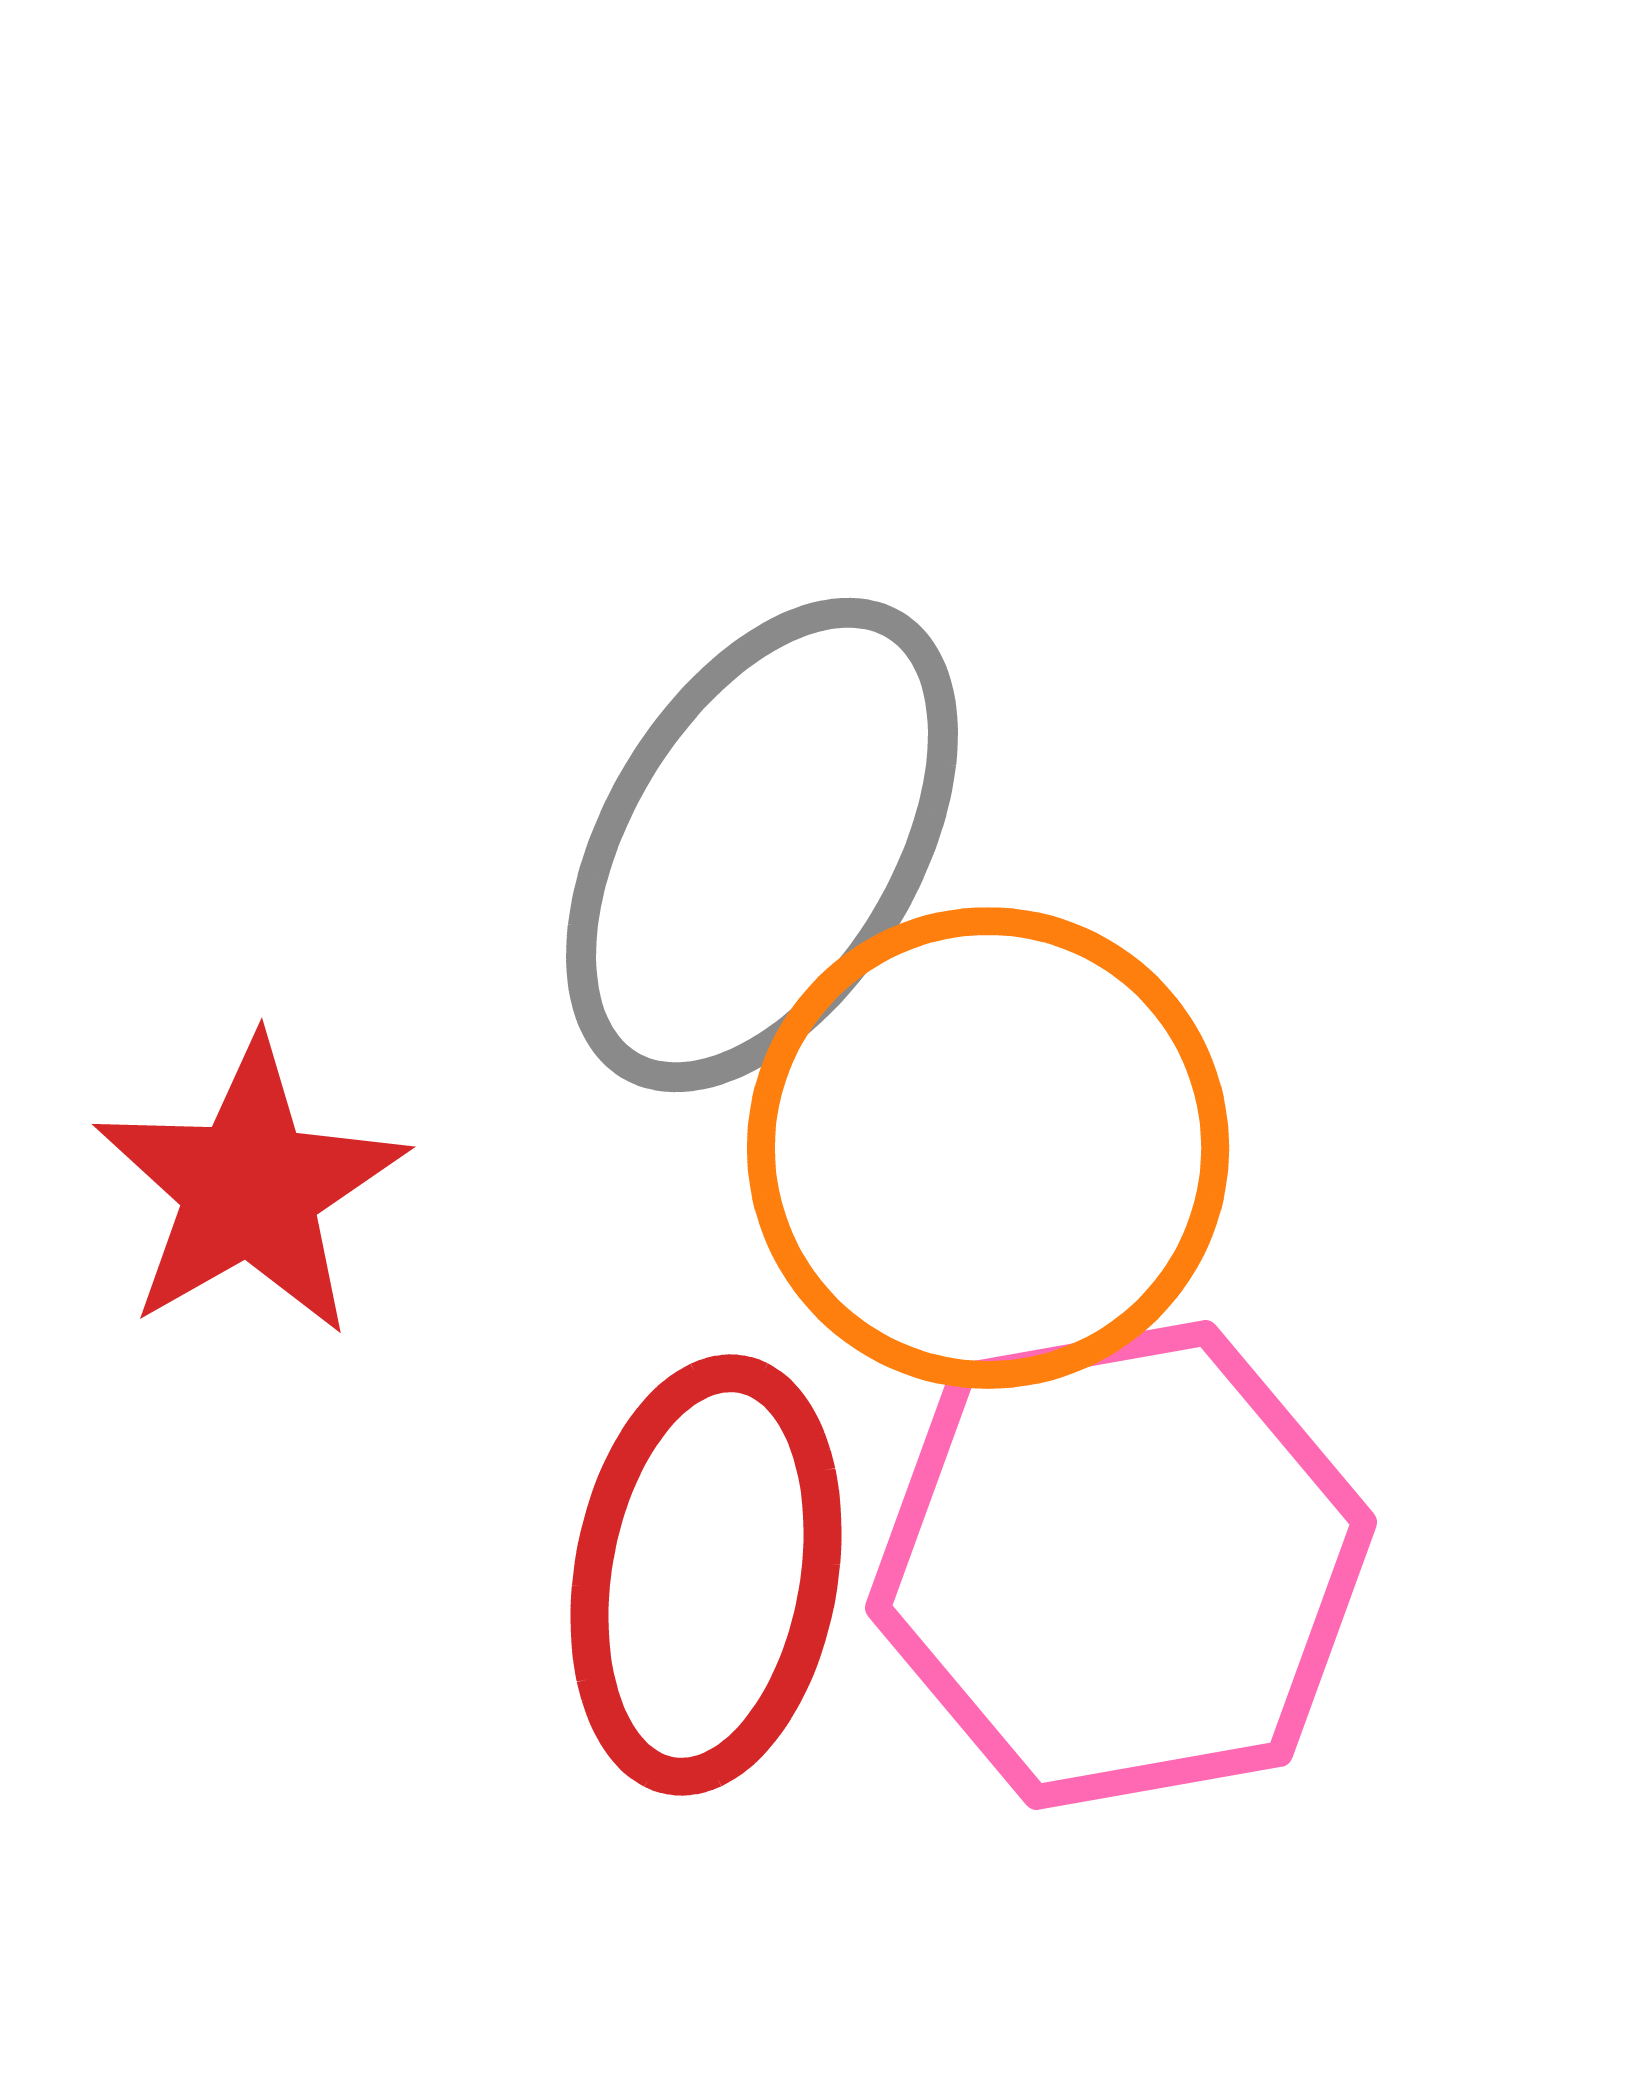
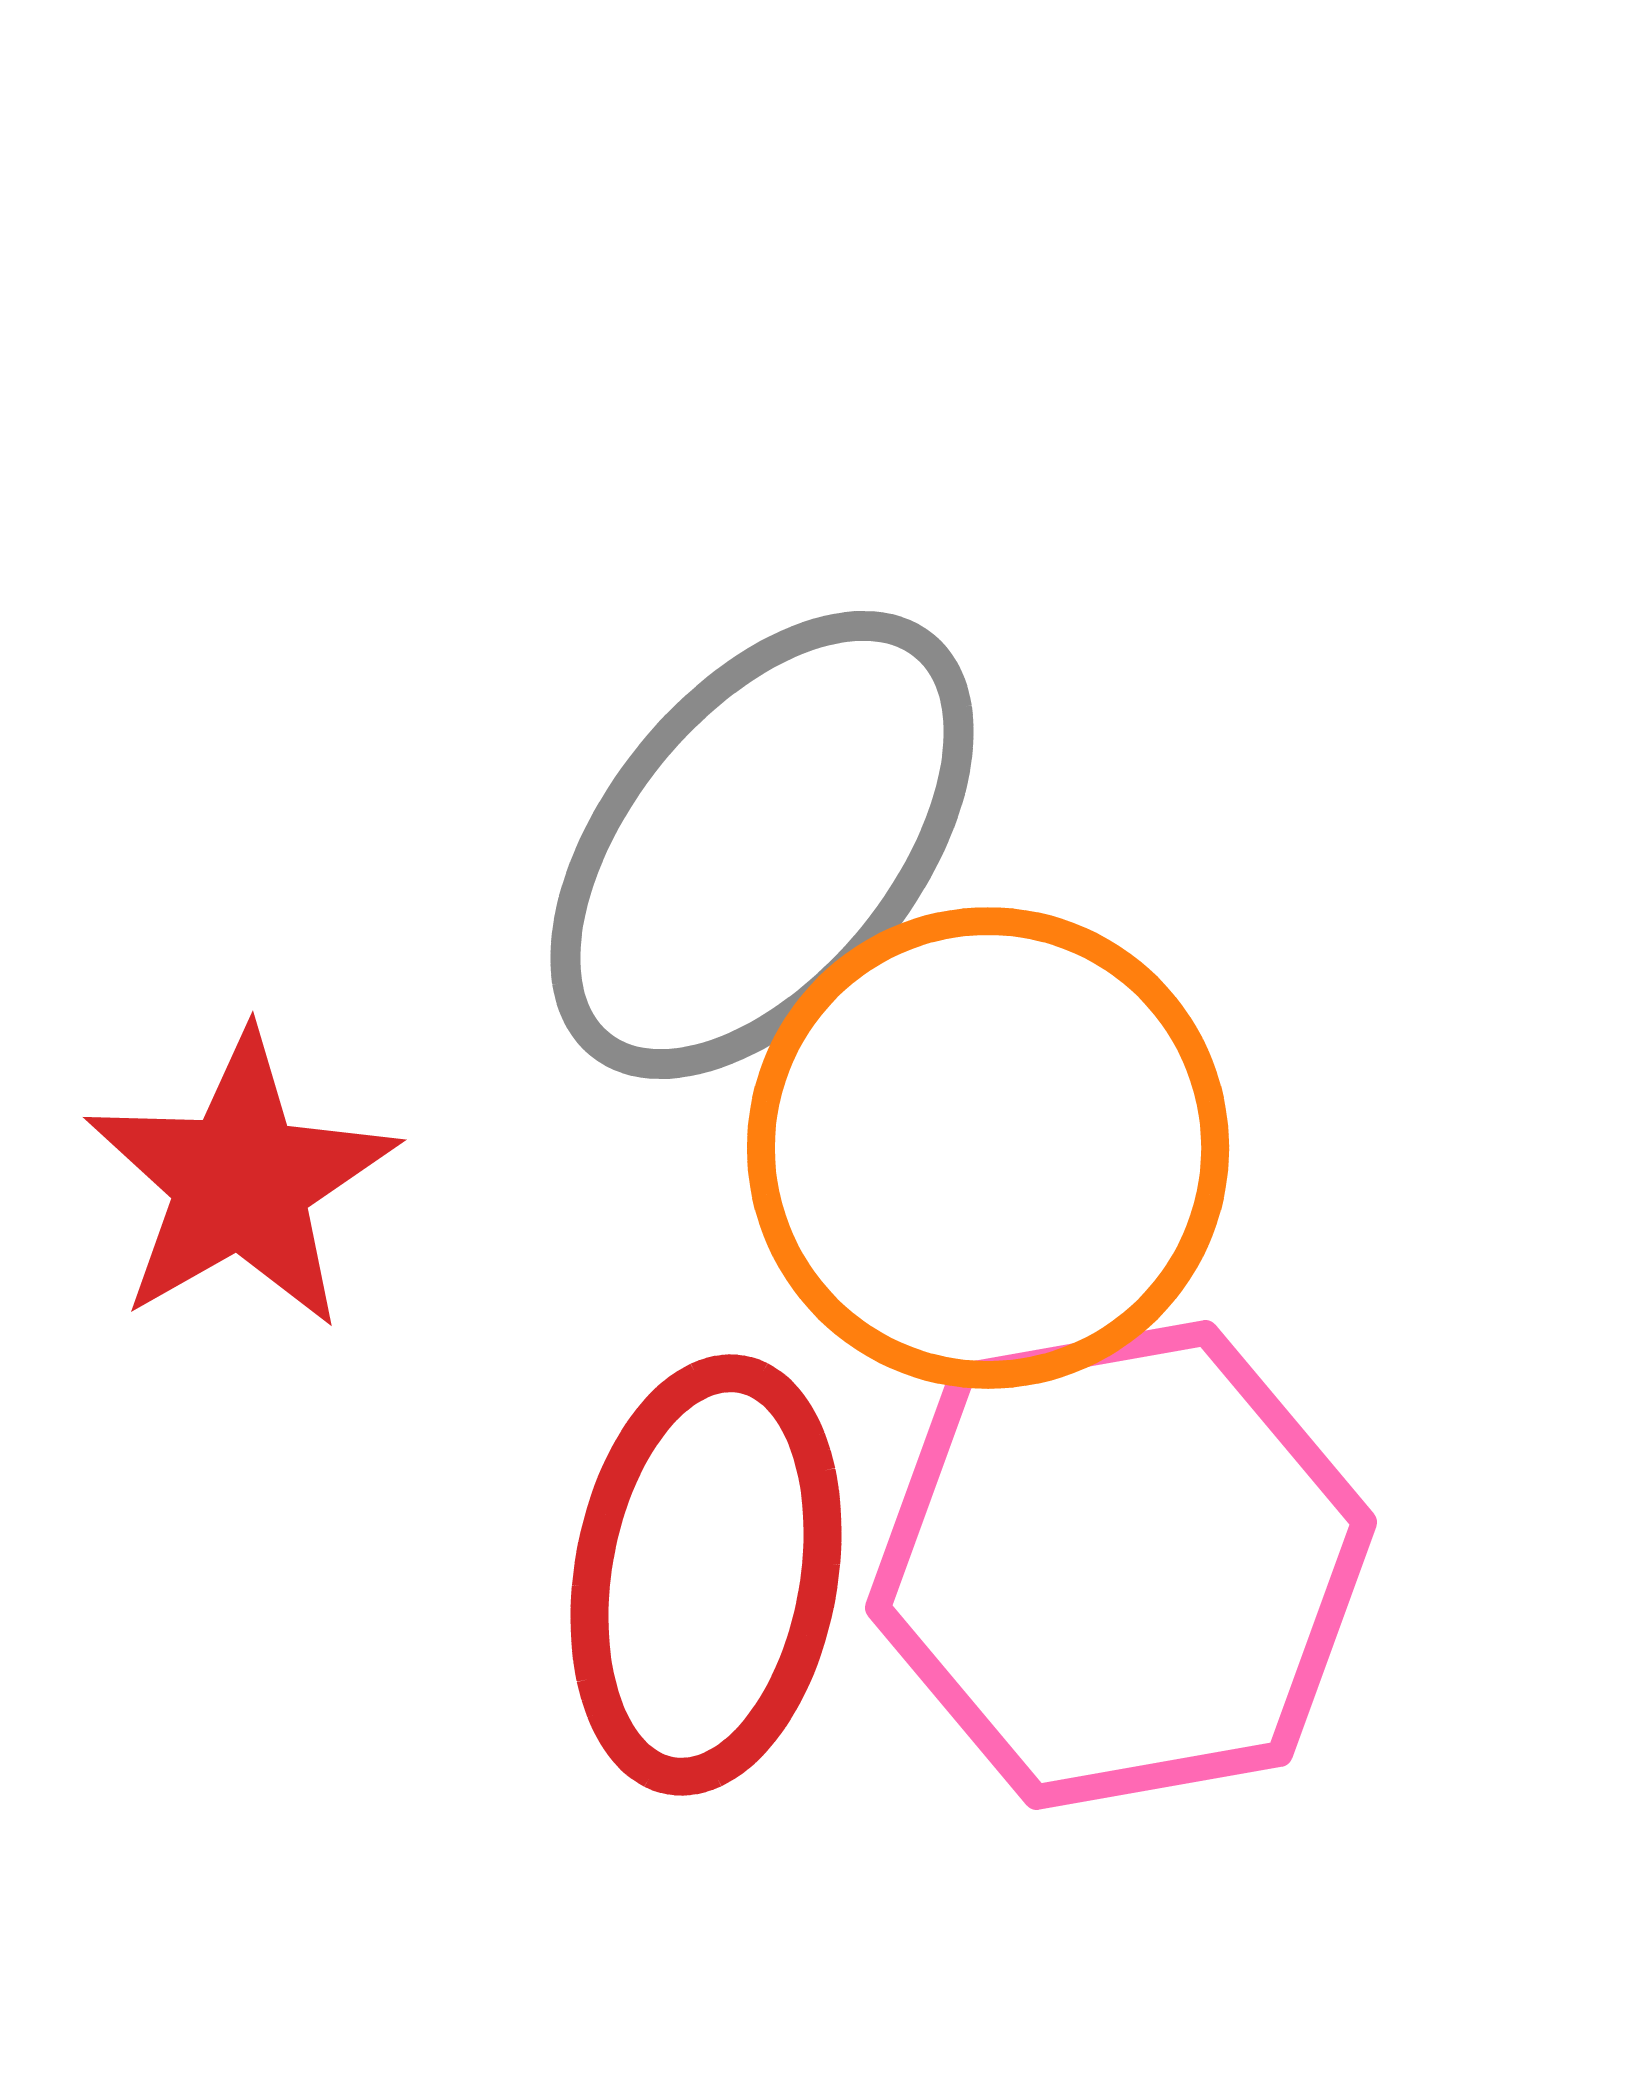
gray ellipse: rotated 8 degrees clockwise
red star: moved 9 px left, 7 px up
